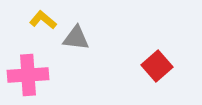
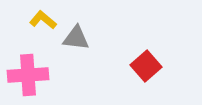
red square: moved 11 px left
